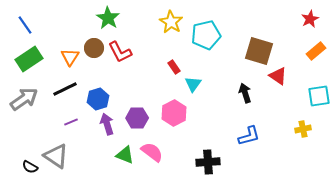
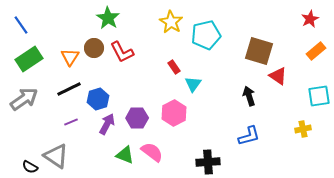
blue line: moved 4 px left
red L-shape: moved 2 px right
black line: moved 4 px right
black arrow: moved 4 px right, 3 px down
purple arrow: rotated 45 degrees clockwise
